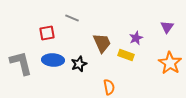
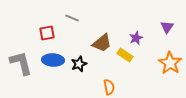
brown trapezoid: rotated 75 degrees clockwise
yellow rectangle: moved 1 px left; rotated 14 degrees clockwise
